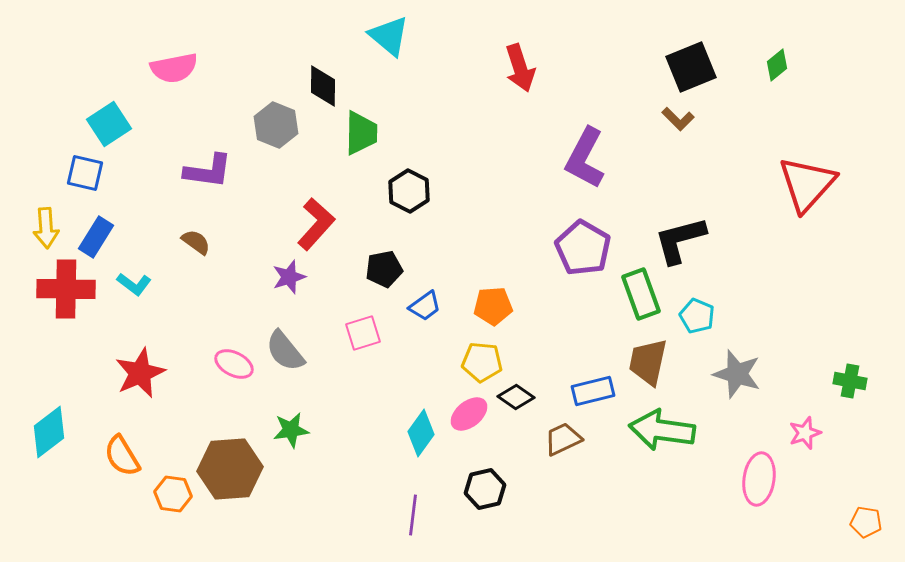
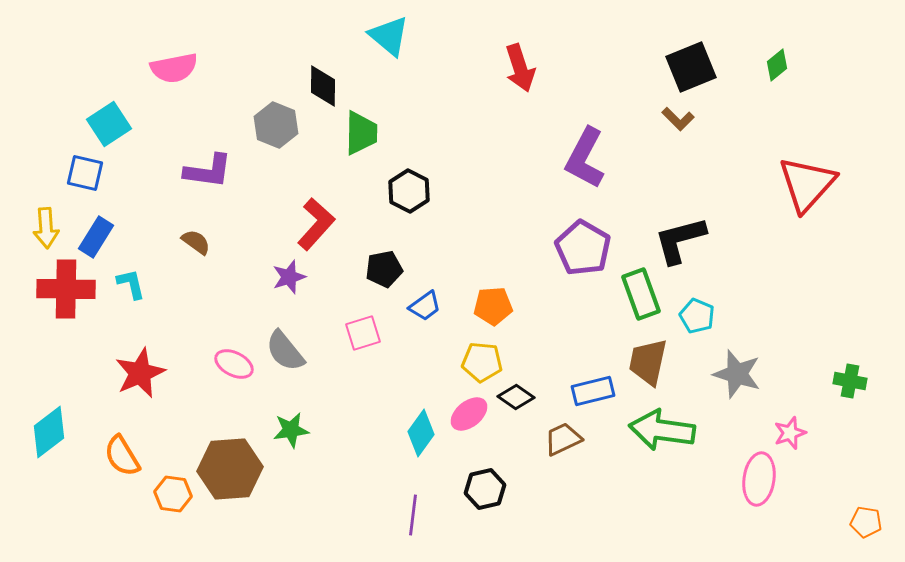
cyan L-shape at (134, 284): moved 3 px left; rotated 140 degrees counterclockwise
pink star at (805, 433): moved 15 px left
